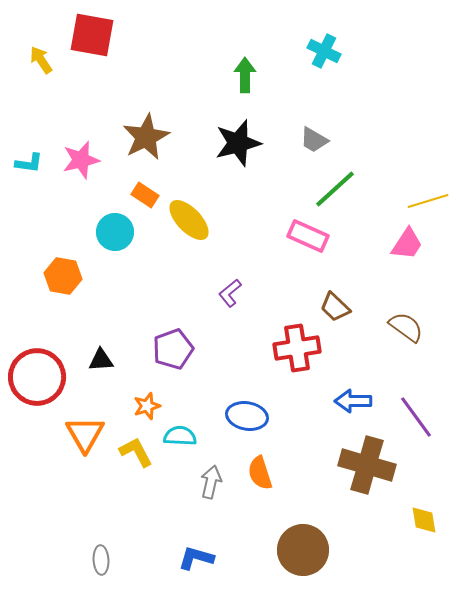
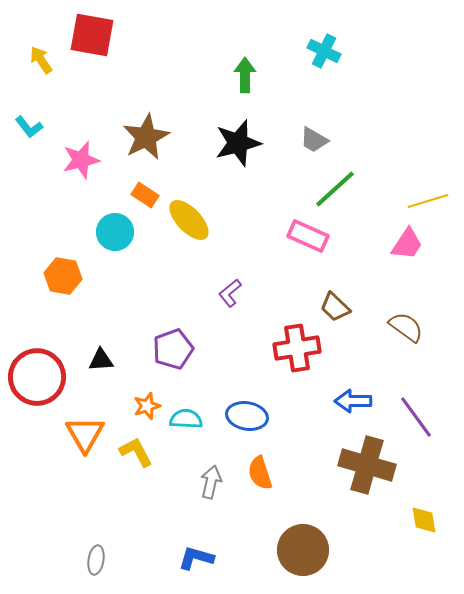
cyan L-shape: moved 36 px up; rotated 44 degrees clockwise
cyan semicircle: moved 6 px right, 17 px up
gray ellipse: moved 5 px left; rotated 12 degrees clockwise
